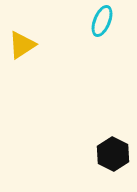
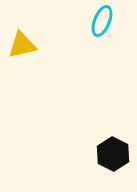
yellow triangle: rotated 20 degrees clockwise
